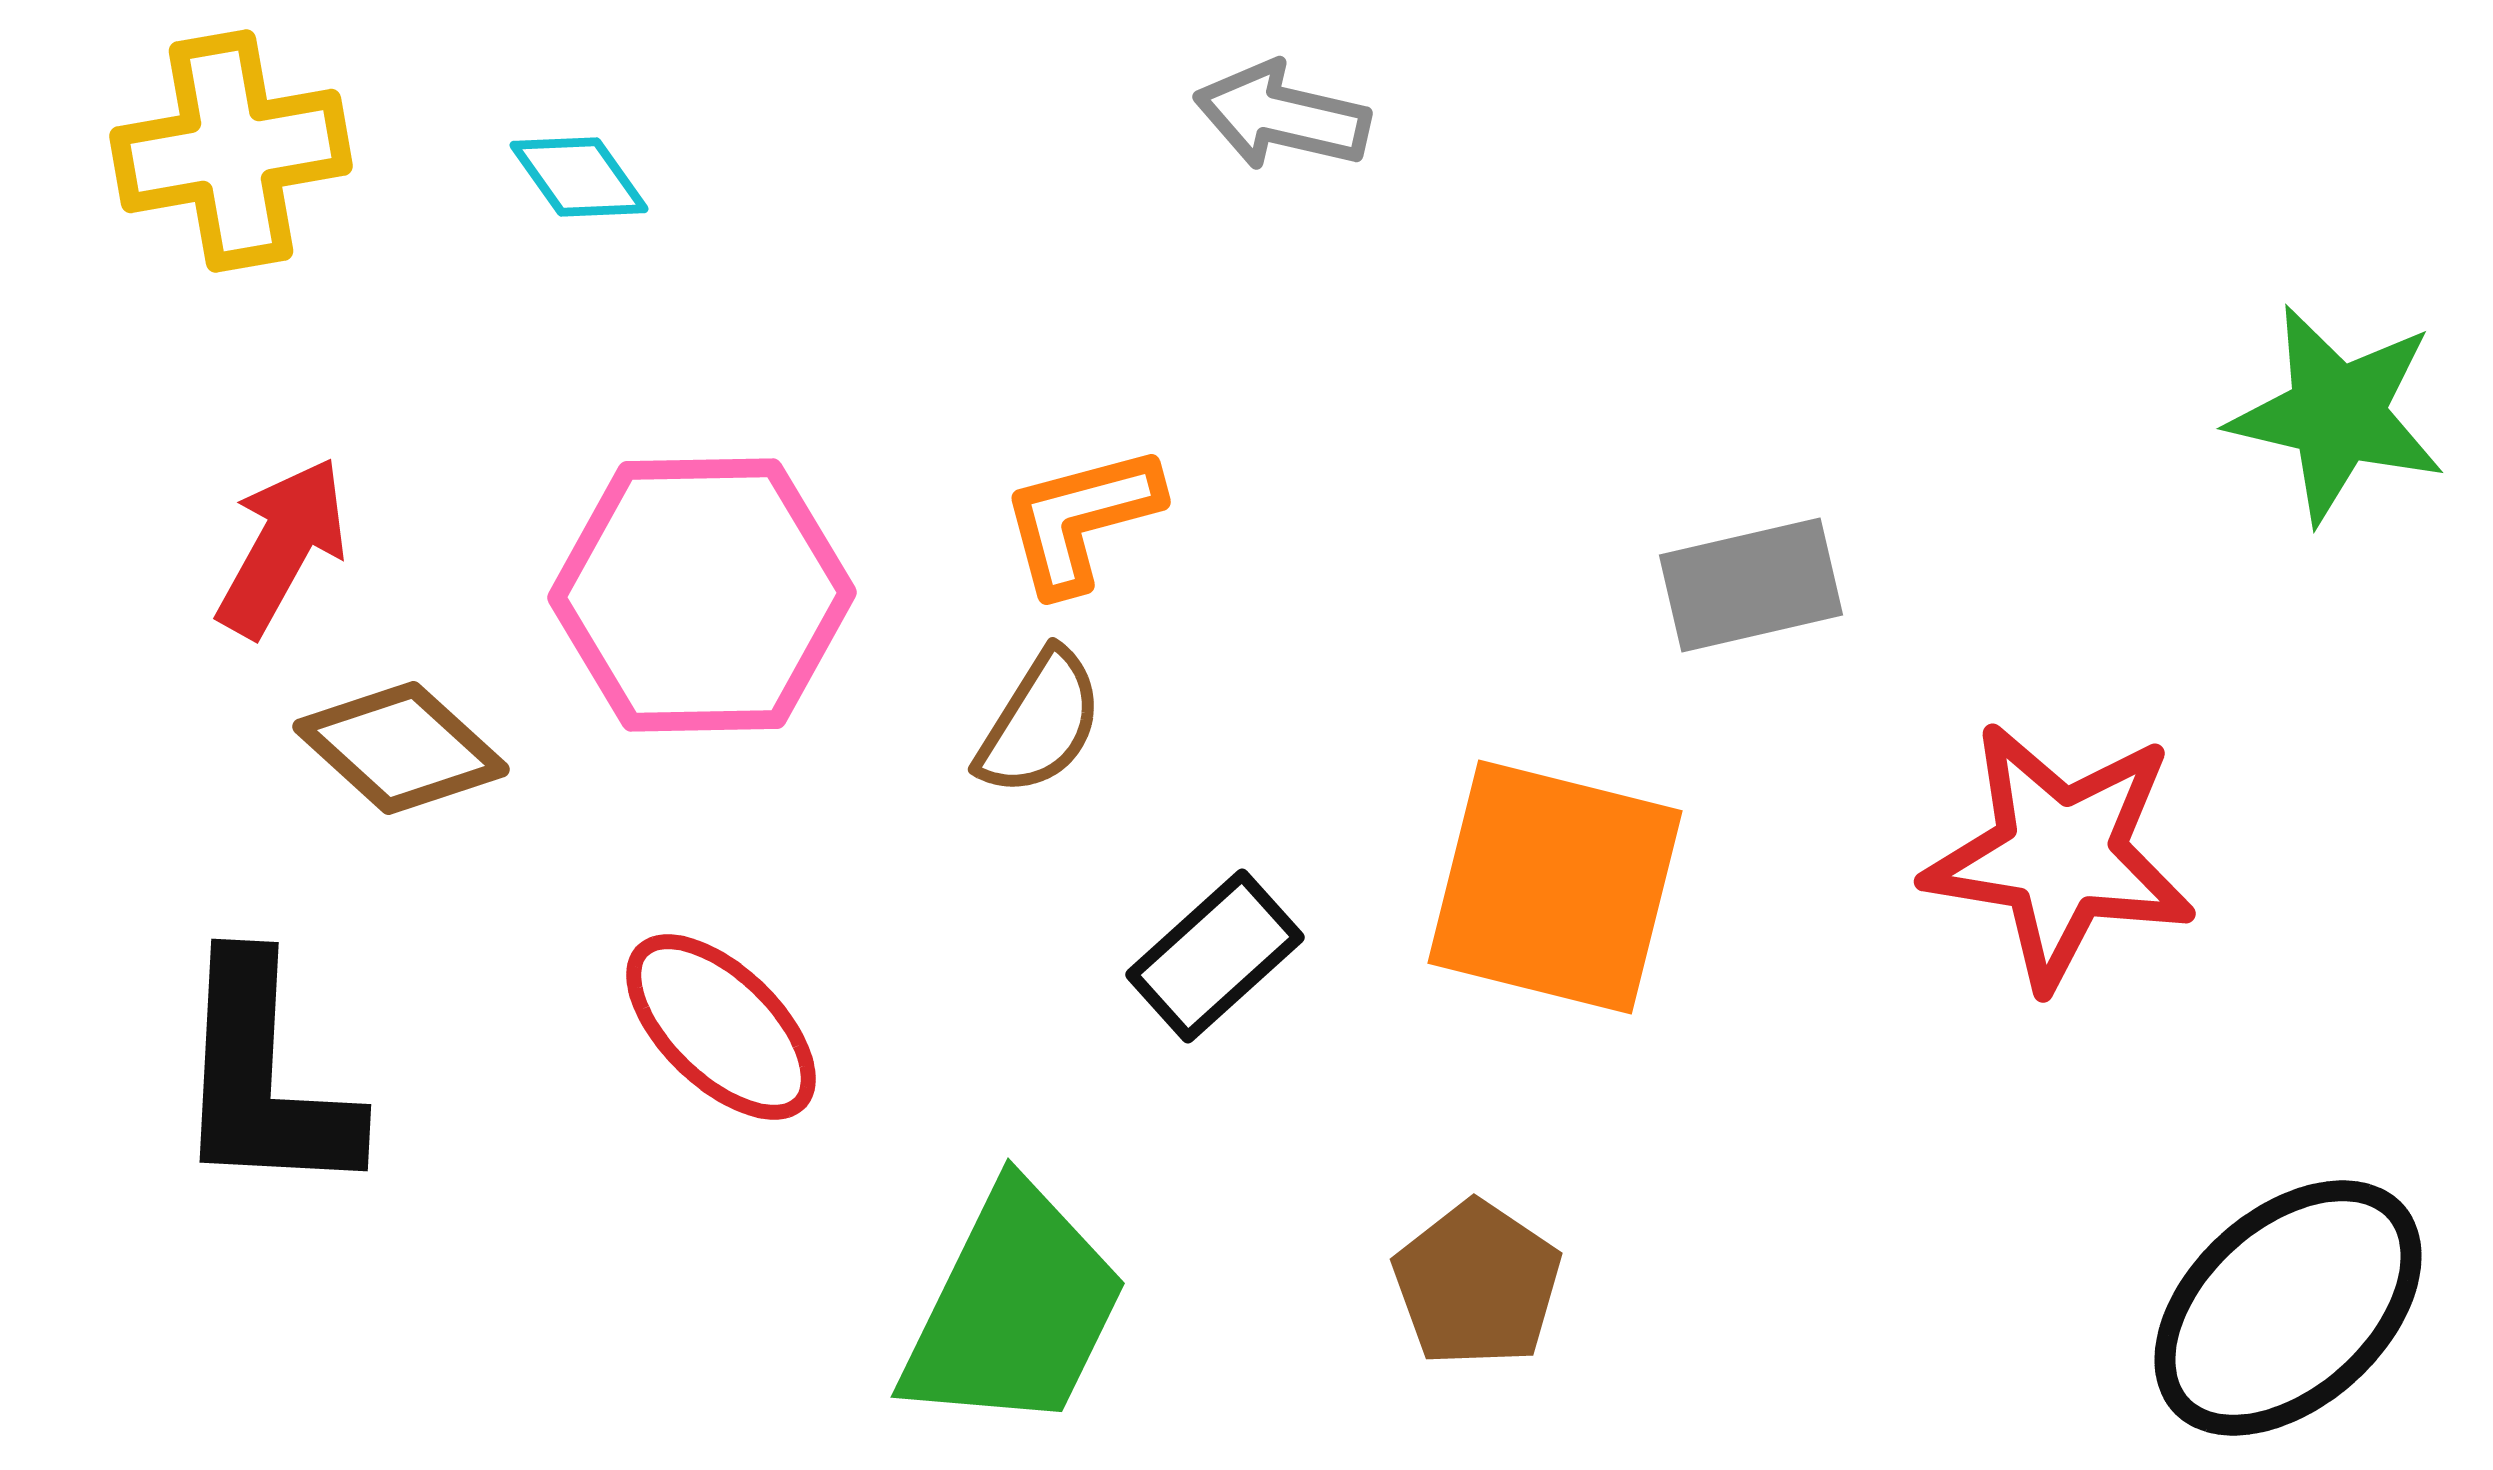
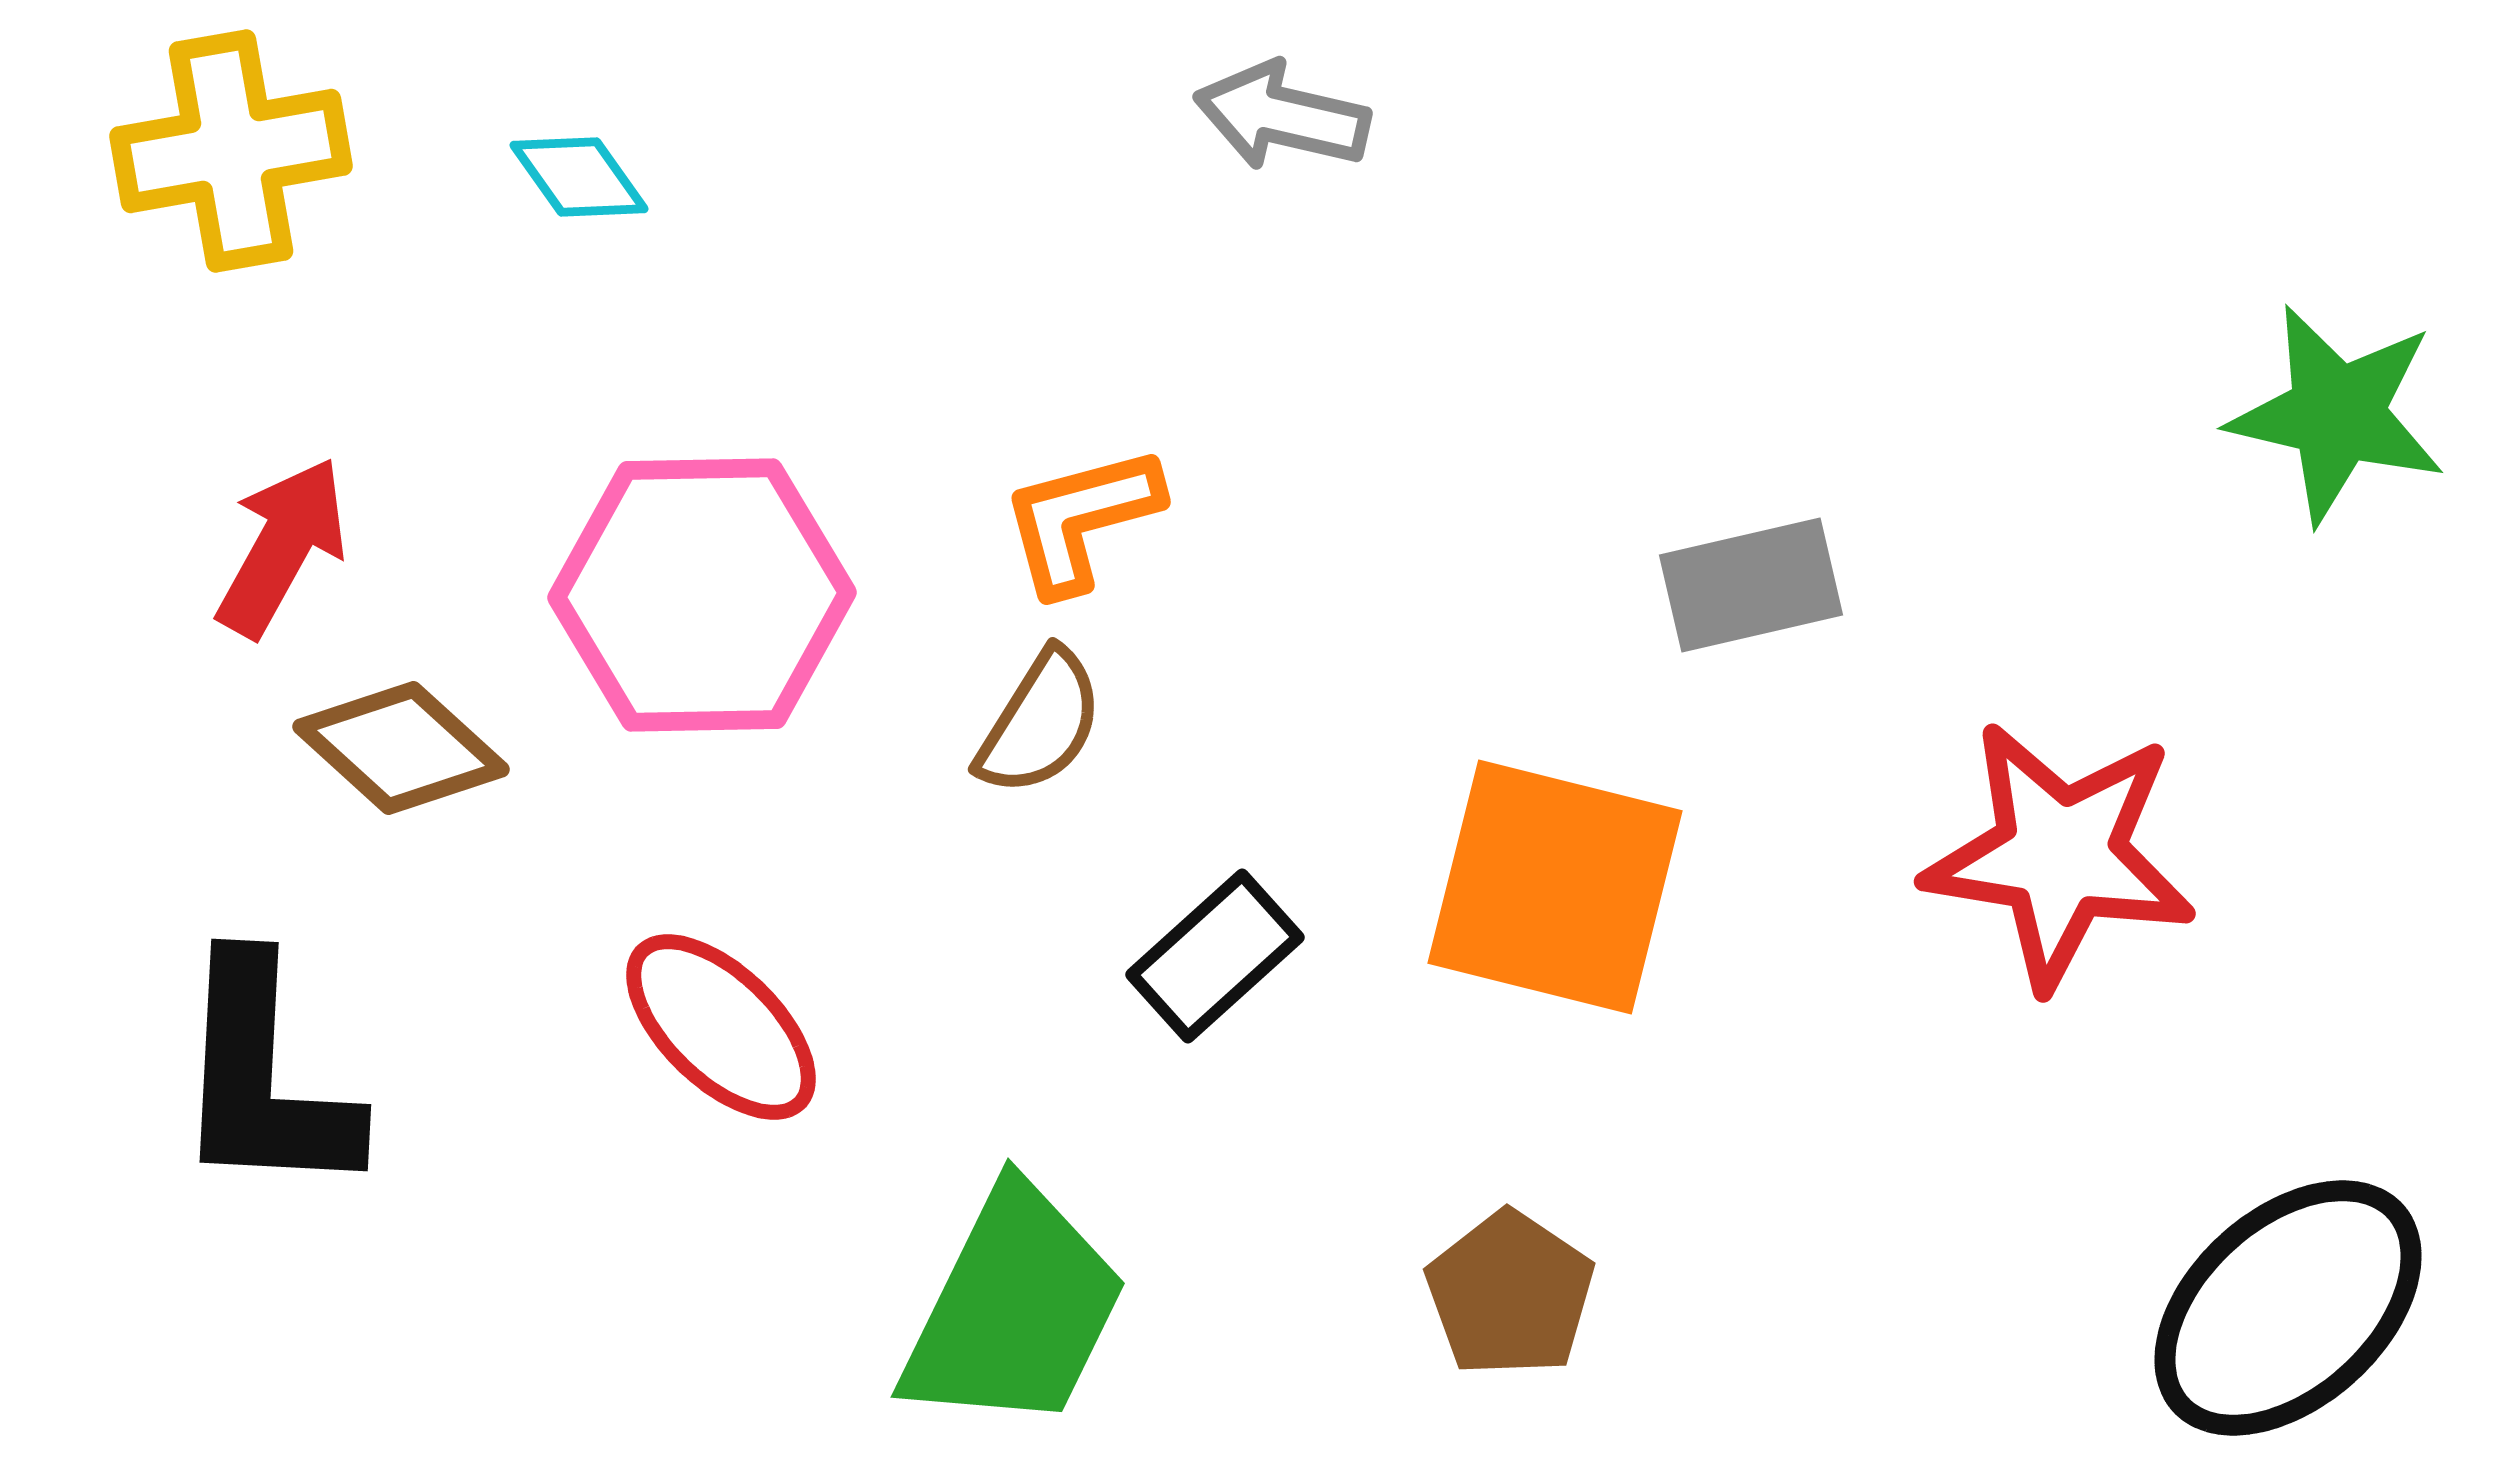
brown pentagon: moved 33 px right, 10 px down
